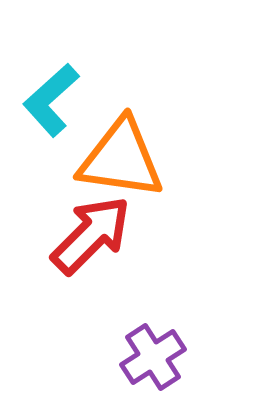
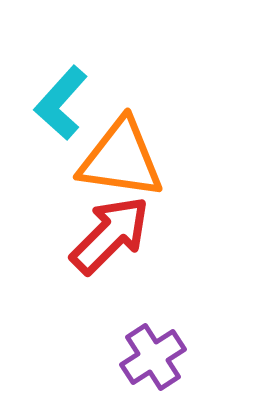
cyan L-shape: moved 10 px right, 3 px down; rotated 6 degrees counterclockwise
red arrow: moved 19 px right
